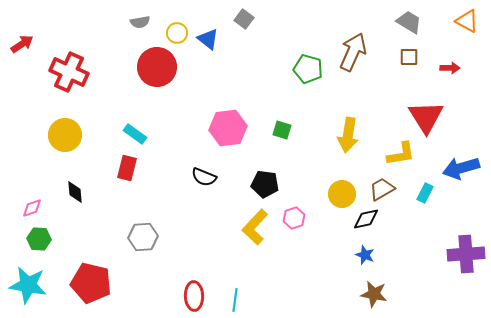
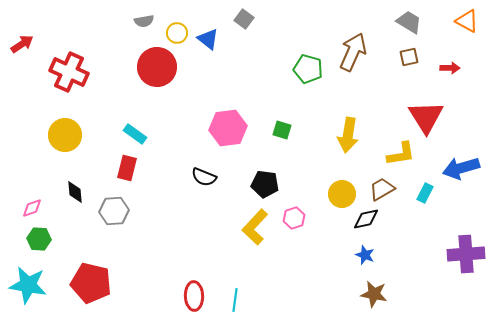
gray semicircle at (140, 22): moved 4 px right, 1 px up
brown square at (409, 57): rotated 12 degrees counterclockwise
gray hexagon at (143, 237): moved 29 px left, 26 px up
